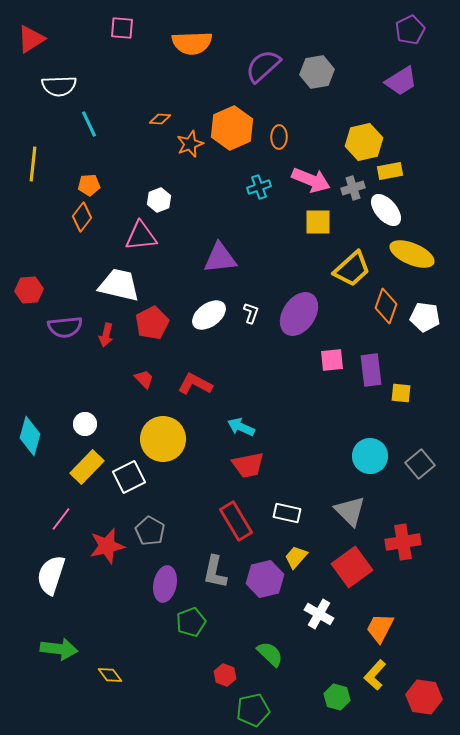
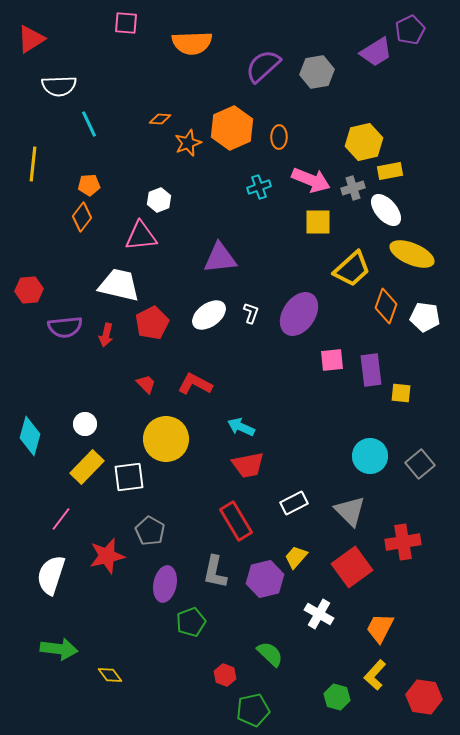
pink square at (122, 28): moved 4 px right, 5 px up
purple trapezoid at (401, 81): moved 25 px left, 29 px up
orange star at (190, 144): moved 2 px left, 1 px up
red trapezoid at (144, 379): moved 2 px right, 5 px down
yellow circle at (163, 439): moved 3 px right
white square at (129, 477): rotated 20 degrees clockwise
white rectangle at (287, 513): moved 7 px right, 10 px up; rotated 40 degrees counterclockwise
red star at (107, 546): moved 10 px down
